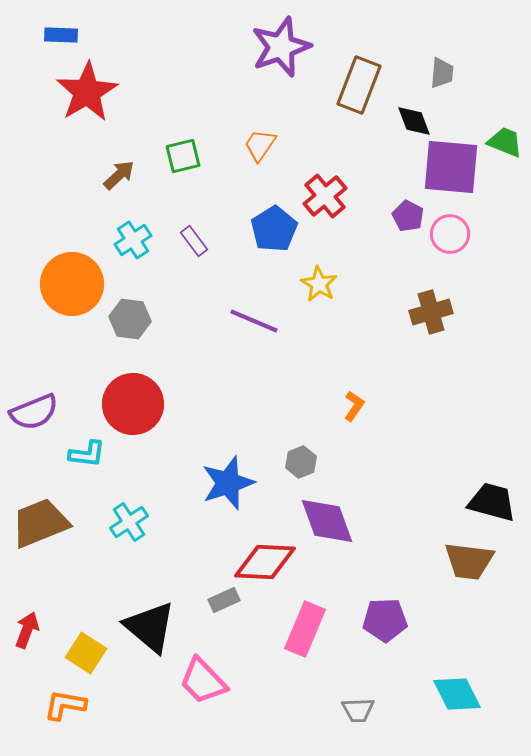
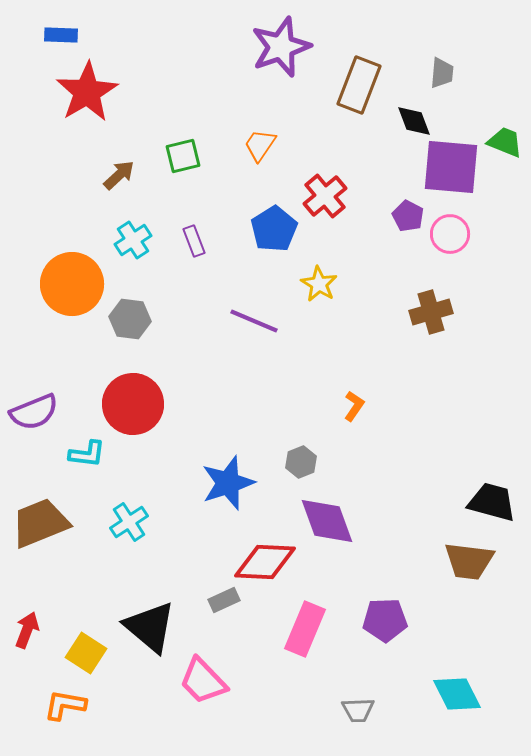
purple rectangle at (194, 241): rotated 16 degrees clockwise
